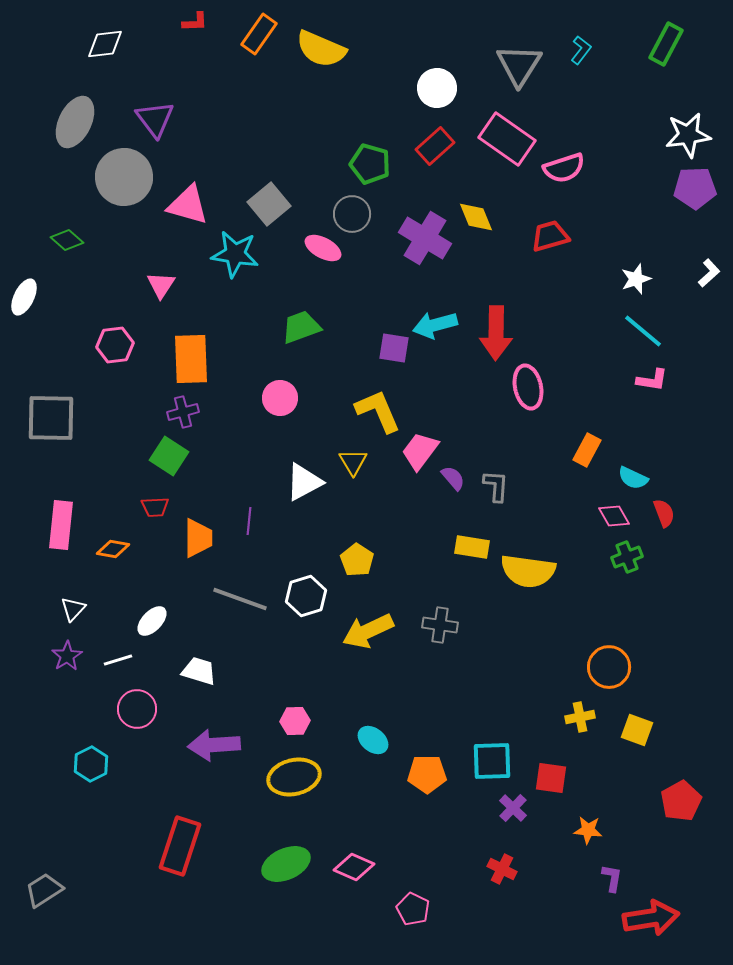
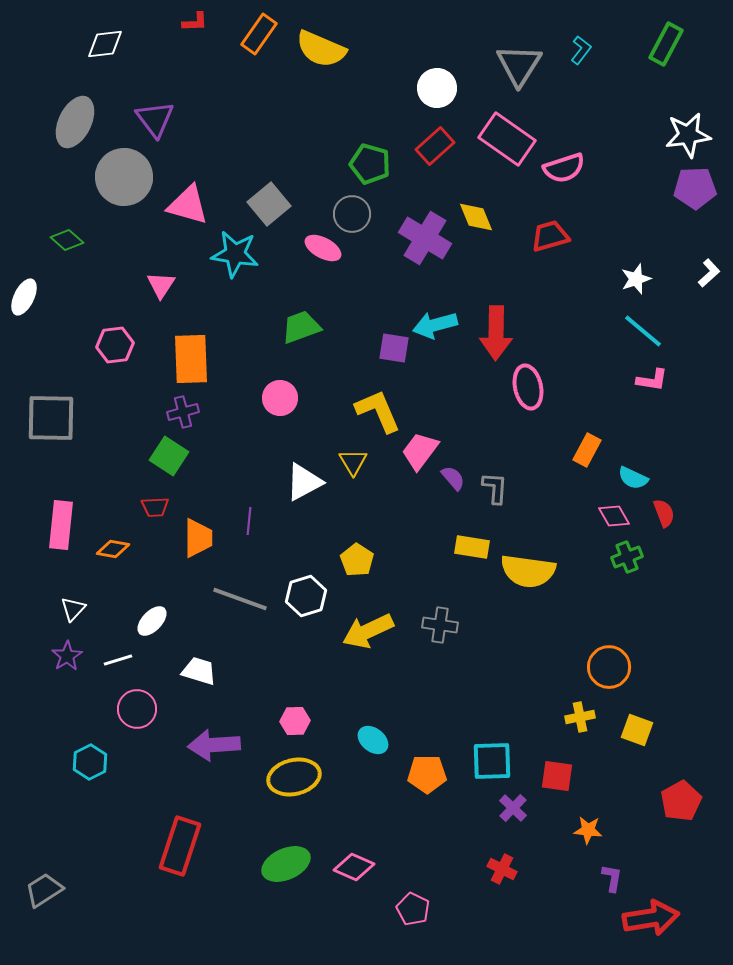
gray L-shape at (496, 486): moved 1 px left, 2 px down
cyan hexagon at (91, 764): moved 1 px left, 2 px up
red square at (551, 778): moved 6 px right, 2 px up
